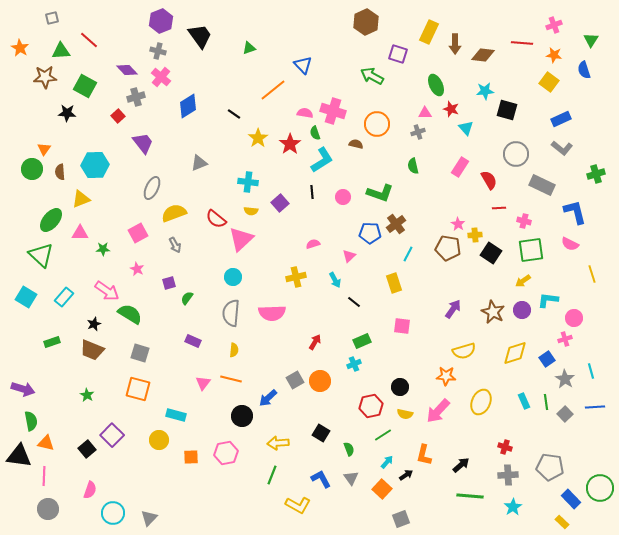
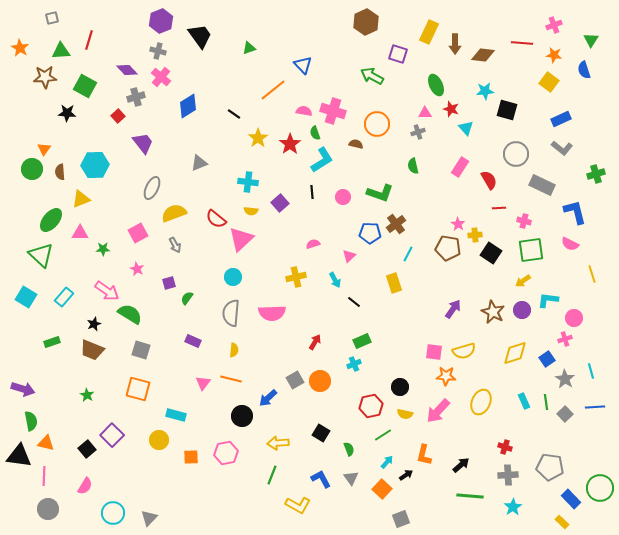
red line at (89, 40): rotated 66 degrees clockwise
pink semicircle at (305, 113): moved 1 px left, 2 px up
pink square at (402, 326): moved 32 px right, 26 px down
gray square at (140, 353): moved 1 px right, 3 px up
pink semicircle at (90, 490): moved 5 px left, 4 px up; rotated 12 degrees clockwise
